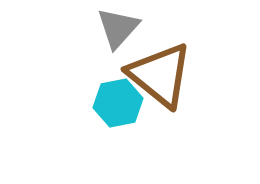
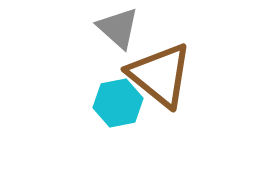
gray triangle: rotated 30 degrees counterclockwise
